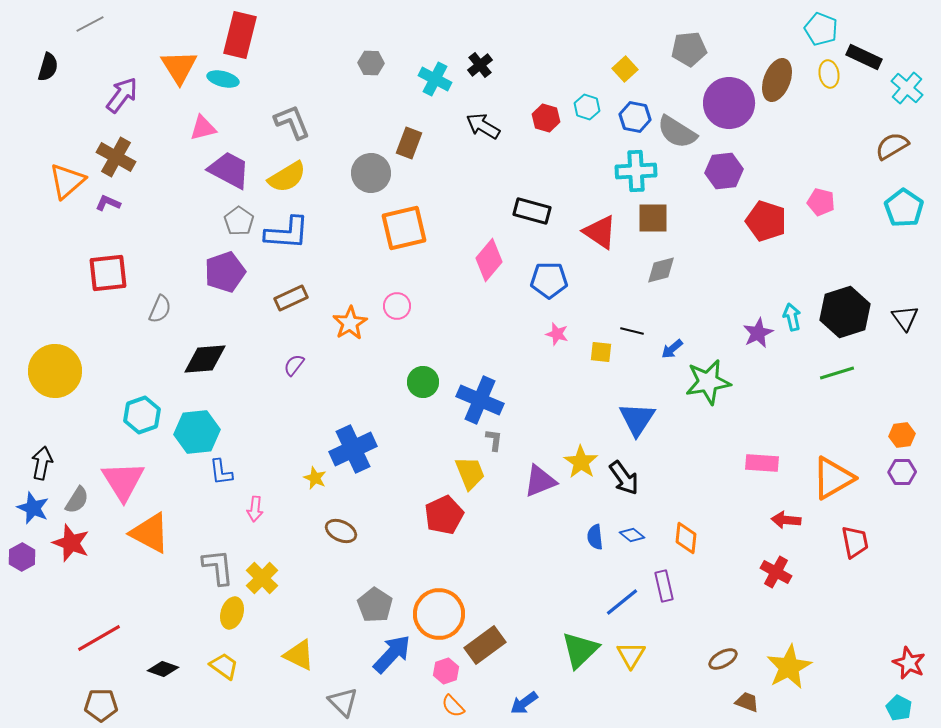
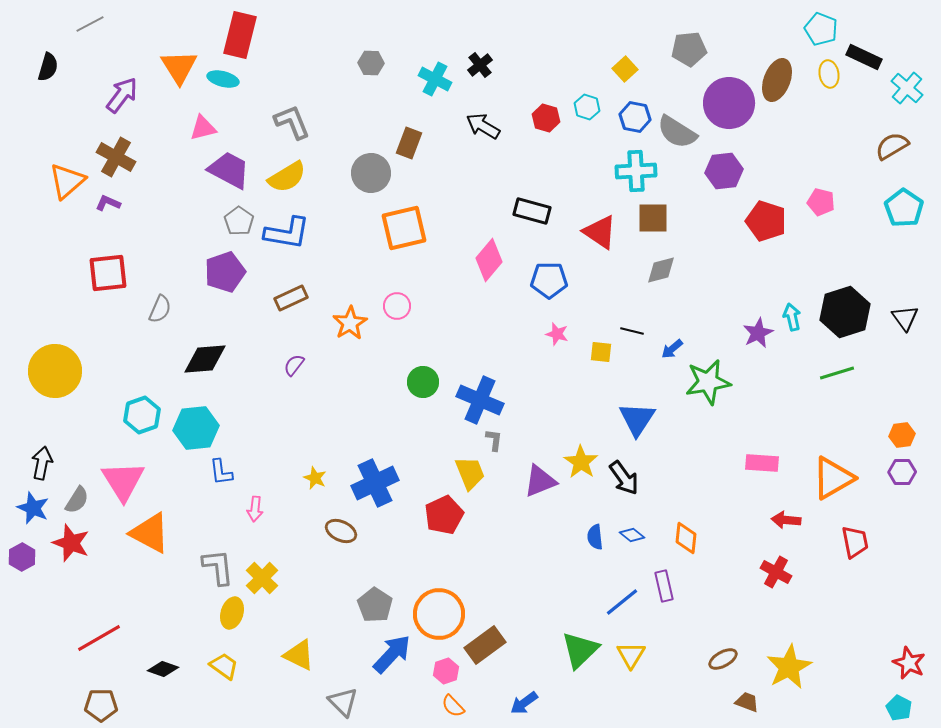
blue L-shape at (287, 233): rotated 6 degrees clockwise
cyan hexagon at (197, 432): moved 1 px left, 4 px up
blue cross at (353, 449): moved 22 px right, 34 px down
